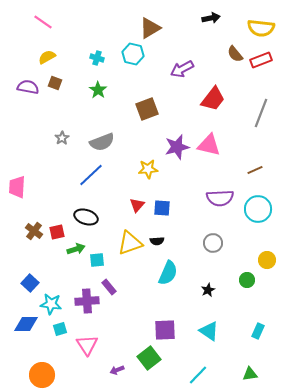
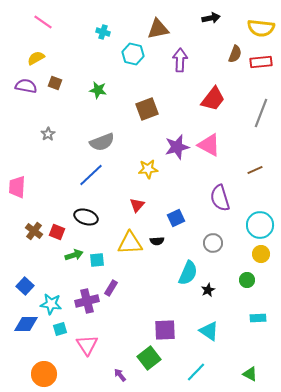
brown triangle at (150, 28): moved 8 px right, 1 px down; rotated 20 degrees clockwise
brown semicircle at (235, 54): rotated 120 degrees counterclockwise
yellow semicircle at (47, 57): moved 11 px left, 1 px down
cyan cross at (97, 58): moved 6 px right, 26 px up
red rectangle at (261, 60): moved 2 px down; rotated 15 degrees clockwise
purple arrow at (182, 69): moved 2 px left, 9 px up; rotated 120 degrees clockwise
purple semicircle at (28, 87): moved 2 px left, 1 px up
green star at (98, 90): rotated 24 degrees counterclockwise
gray star at (62, 138): moved 14 px left, 4 px up
pink triangle at (209, 145): rotated 15 degrees clockwise
purple semicircle at (220, 198): rotated 76 degrees clockwise
blue square at (162, 208): moved 14 px right, 10 px down; rotated 30 degrees counterclockwise
cyan circle at (258, 209): moved 2 px right, 16 px down
red square at (57, 232): rotated 35 degrees clockwise
yellow triangle at (130, 243): rotated 16 degrees clockwise
green arrow at (76, 249): moved 2 px left, 6 px down
yellow circle at (267, 260): moved 6 px left, 6 px up
cyan semicircle at (168, 273): moved 20 px right
blue square at (30, 283): moved 5 px left, 3 px down
purple rectangle at (109, 287): moved 2 px right, 1 px down; rotated 70 degrees clockwise
purple cross at (87, 301): rotated 10 degrees counterclockwise
cyan rectangle at (258, 331): moved 13 px up; rotated 63 degrees clockwise
purple arrow at (117, 370): moved 3 px right, 5 px down; rotated 72 degrees clockwise
green triangle at (250, 374): rotated 35 degrees clockwise
orange circle at (42, 375): moved 2 px right, 1 px up
cyan line at (198, 375): moved 2 px left, 3 px up
